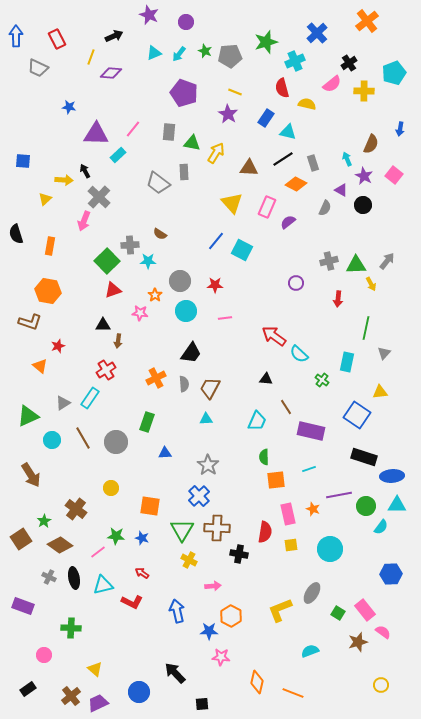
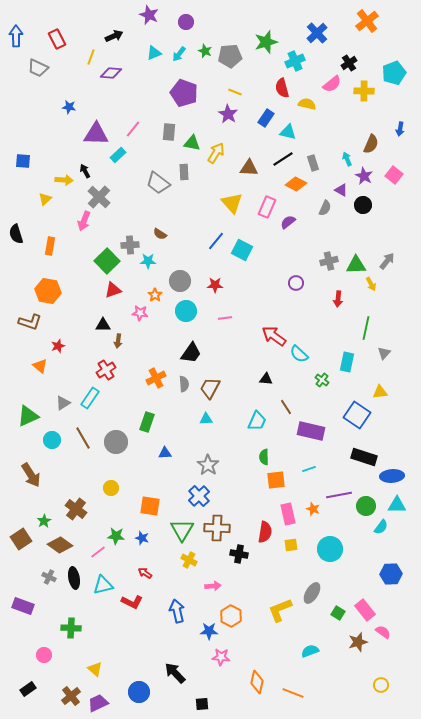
red arrow at (142, 573): moved 3 px right
